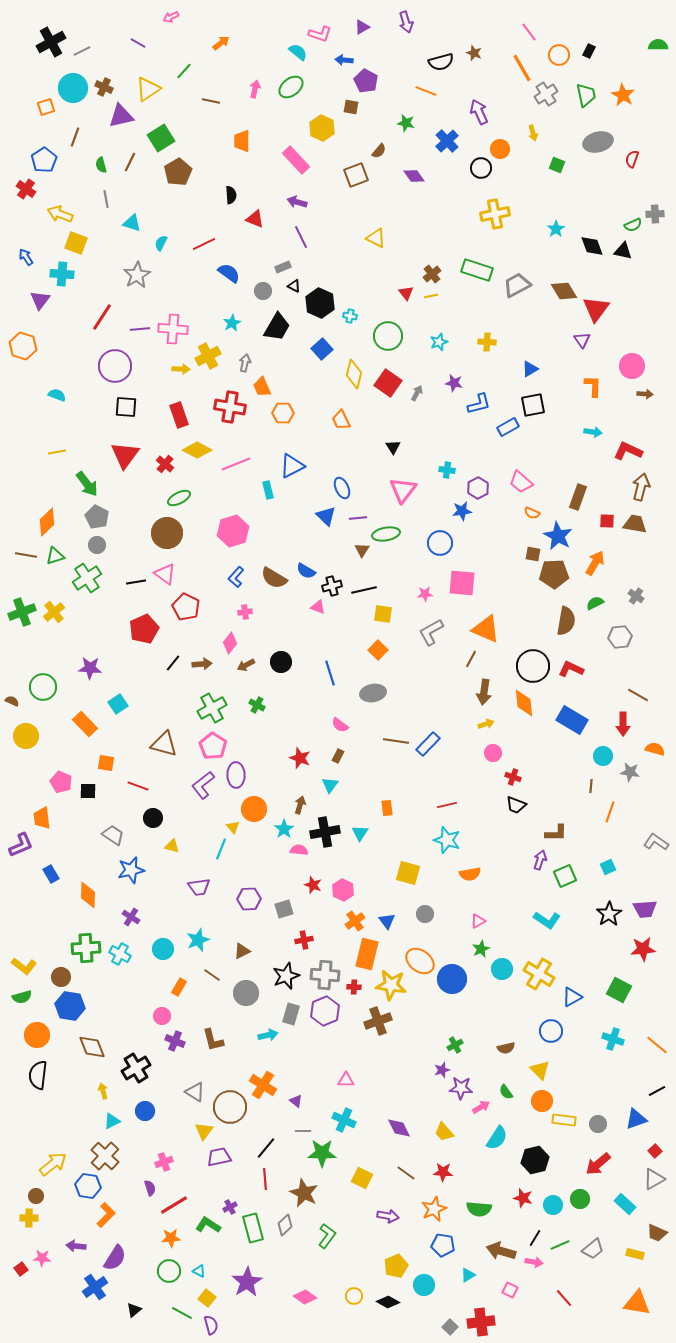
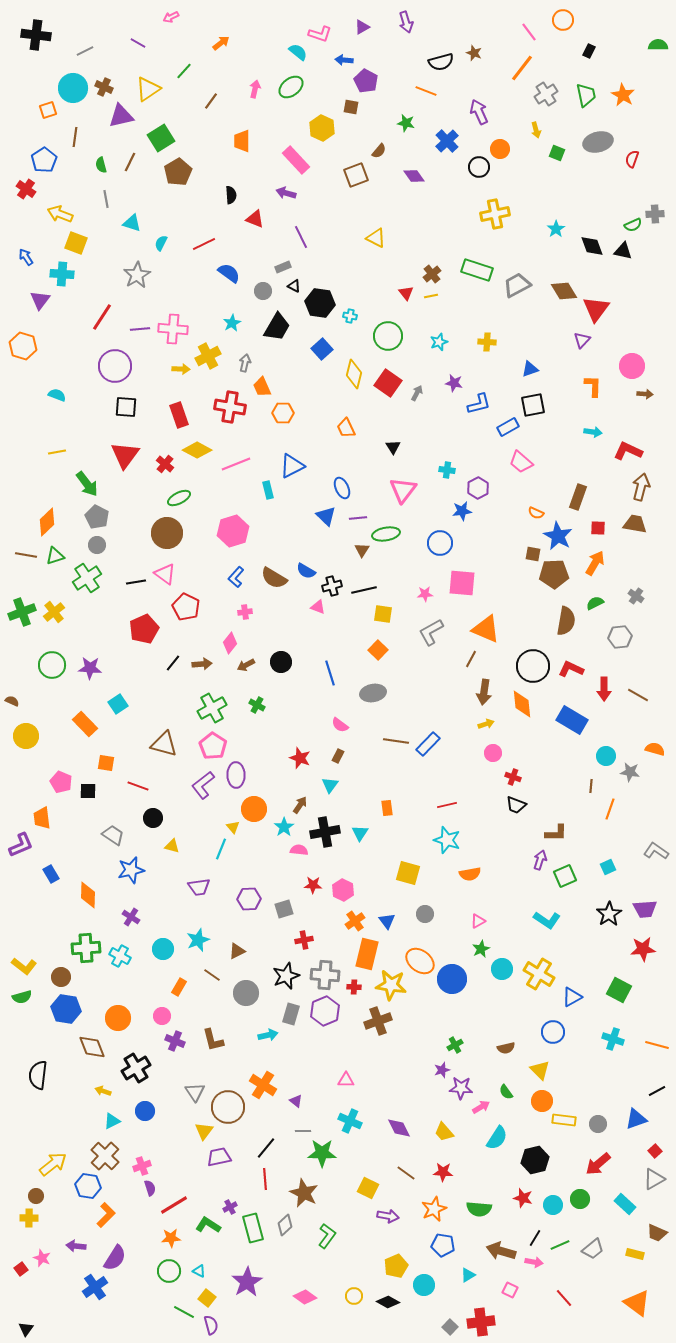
black cross at (51, 42): moved 15 px left, 7 px up; rotated 36 degrees clockwise
gray line at (82, 51): moved 3 px right
orange circle at (559, 55): moved 4 px right, 35 px up
orange line at (522, 68): rotated 68 degrees clockwise
brown line at (211, 101): rotated 66 degrees counterclockwise
orange square at (46, 107): moved 2 px right, 3 px down
yellow arrow at (533, 133): moved 3 px right, 3 px up
brown line at (75, 137): rotated 12 degrees counterclockwise
green square at (557, 165): moved 12 px up
black circle at (481, 168): moved 2 px left, 1 px up
purple arrow at (297, 202): moved 11 px left, 9 px up
black hexagon at (320, 303): rotated 16 degrees counterclockwise
purple triangle at (582, 340): rotated 18 degrees clockwise
blue triangle at (530, 369): rotated 12 degrees clockwise
orange trapezoid at (341, 420): moved 5 px right, 8 px down
pink trapezoid at (521, 482): moved 20 px up
orange semicircle at (532, 513): moved 4 px right
red square at (607, 521): moved 9 px left, 7 px down
green circle at (43, 687): moved 9 px right, 22 px up
orange diamond at (524, 703): moved 2 px left, 1 px down
red arrow at (623, 724): moved 19 px left, 35 px up
cyan circle at (603, 756): moved 3 px right
brown arrow at (300, 805): rotated 18 degrees clockwise
orange line at (610, 812): moved 3 px up
cyan star at (284, 829): moved 2 px up
gray L-shape at (656, 842): moved 9 px down
red star at (313, 885): rotated 18 degrees counterclockwise
brown triangle at (242, 951): moved 5 px left
cyan cross at (120, 954): moved 2 px down
blue hexagon at (70, 1006): moved 4 px left, 3 px down
blue circle at (551, 1031): moved 2 px right, 1 px down
orange circle at (37, 1035): moved 81 px right, 17 px up
orange line at (657, 1045): rotated 25 degrees counterclockwise
yellow arrow at (103, 1091): rotated 56 degrees counterclockwise
gray triangle at (195, 1092): rotated 25 degrees clockwise
brown circle at (230, 1107): moved 2 px left
cyan cross at (344, 1120): moved 6 px right, 1 px down
pink cross at (164, 1162): moved 22 px left, 4 px down
yellow square at (362, 1178): moved 6 px right, 10 px down
pink star at (42, 1258): rotated 18 degrees clockwise
orange triangle at (637, 1303): rotated 28 degrees clockwise
black triangle at (134, 1310): moved 108 px left, 19 px down; rotated 14 degrees counterclockwise
green line at (182, 1313): moved 2 px right, 1 px up
